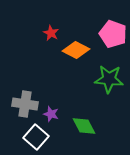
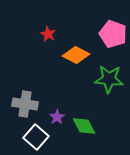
red star: moved 3 px left, 1 px down
orange diamond: moved 5 px down
purple star: moved 6 px right, 3 px down; rotated 21 degrees clockwise
